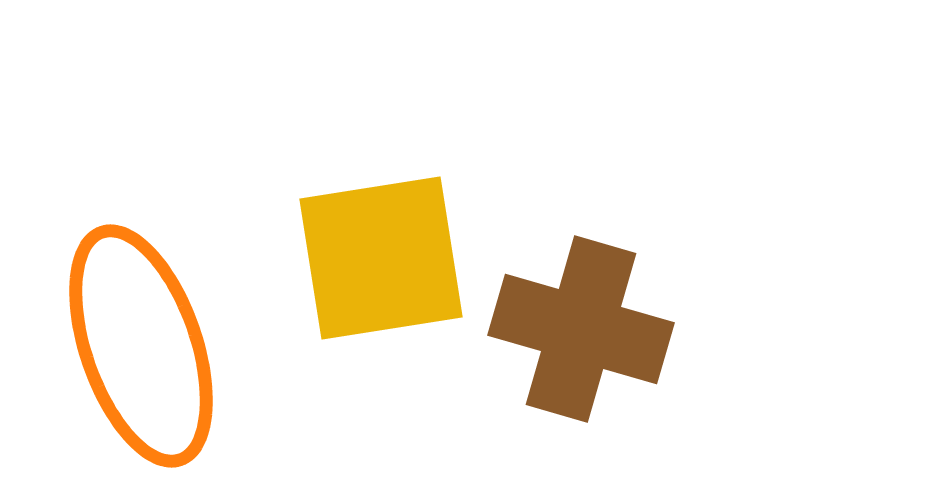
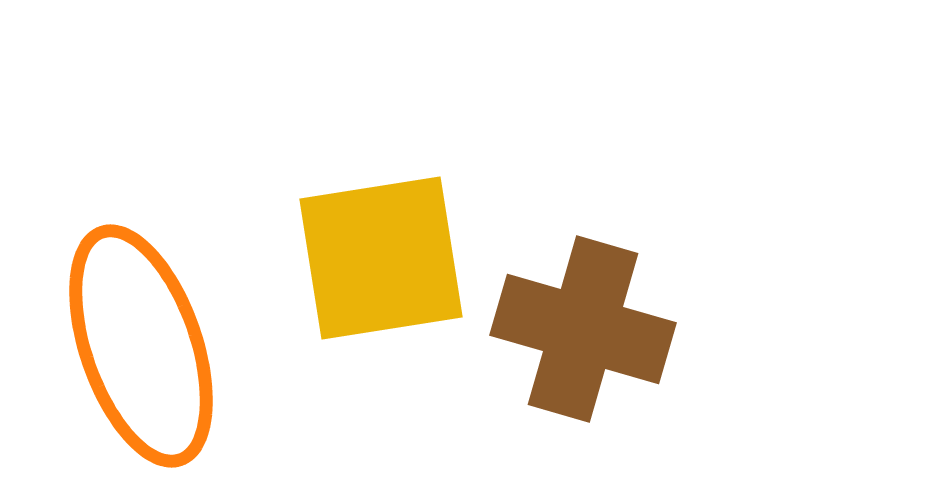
brown cross: moved 2 px right
